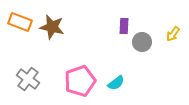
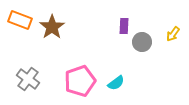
orange rectangle: moved 2 px up
brown star: rotated 25 degrees clockwise
